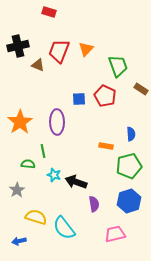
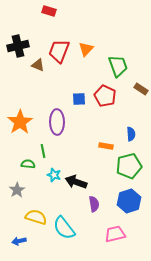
red rectangle: moved 1 px up
